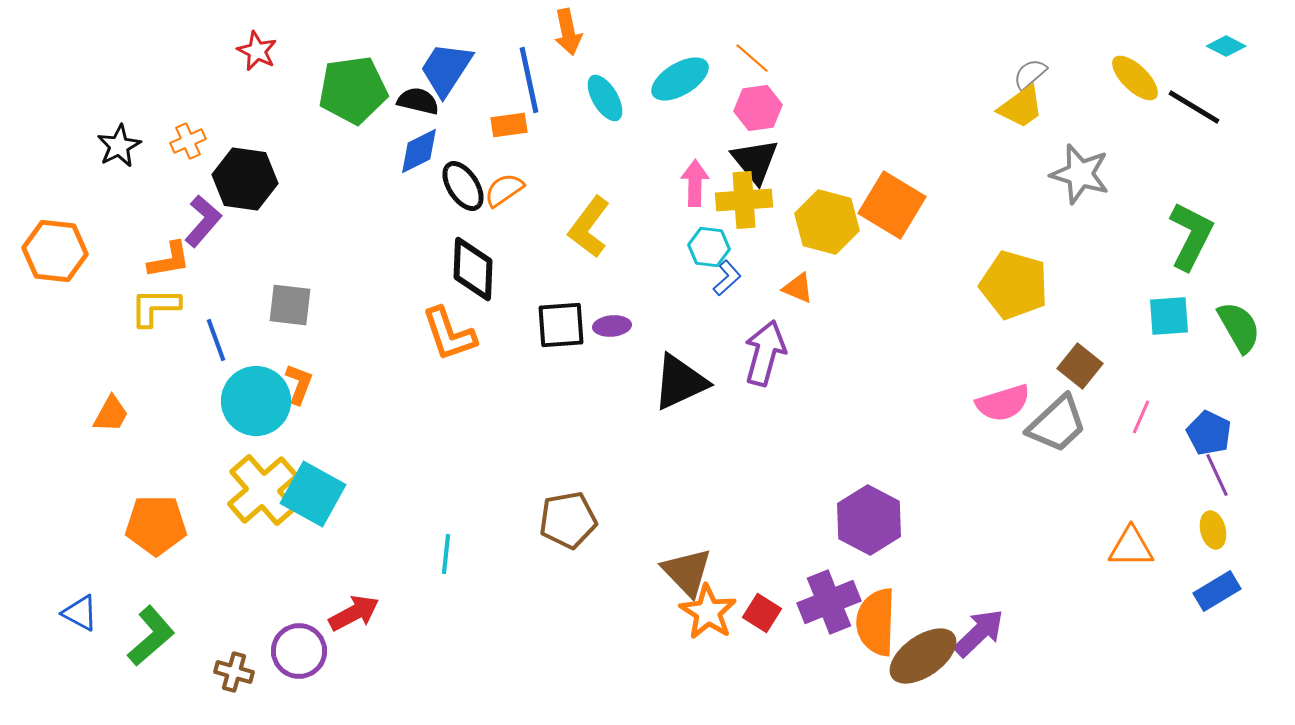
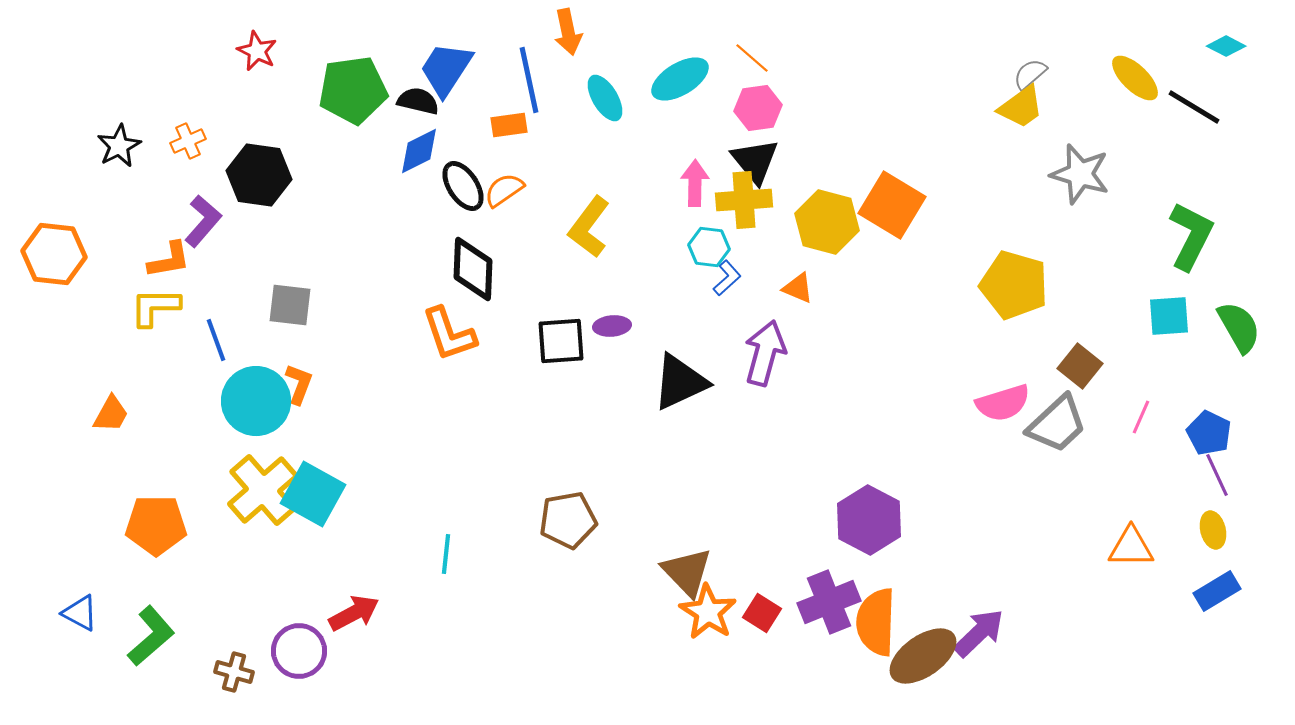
black hexagon at (245, 179): moved 14 px right, 4 px up
orange hexagon at (55, 251): moved 1 px left, 3 px down
black square at (561, 325): moved 16 px down
